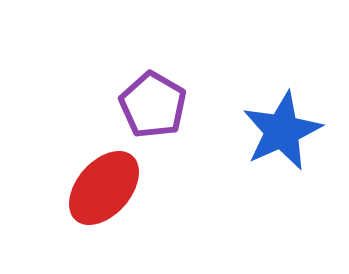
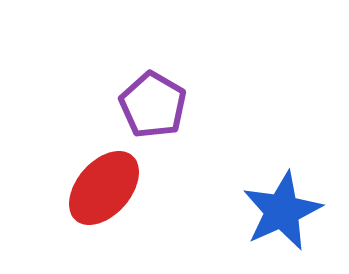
blue star: moved 80 px down
